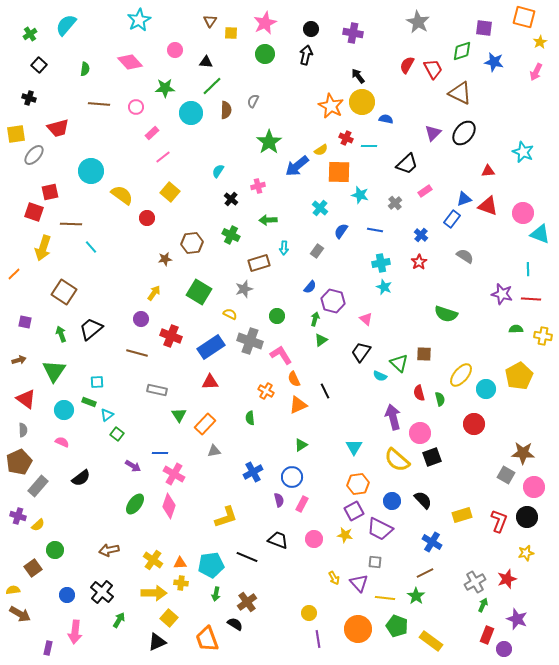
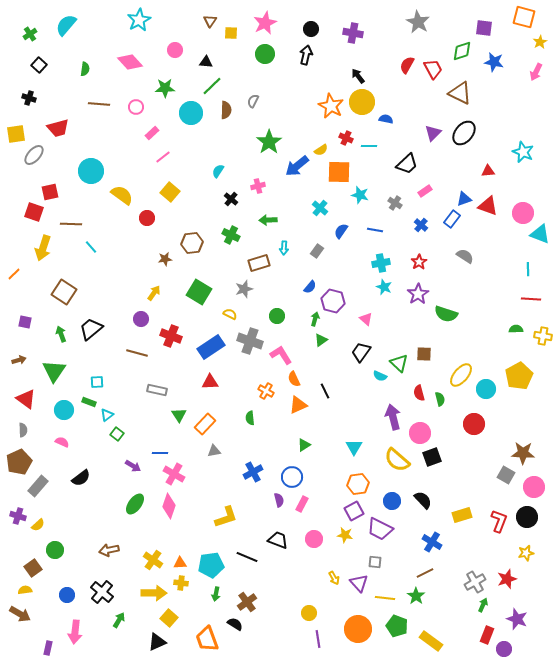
gray cross at (395, 203): rotated 16 degrees counterclockwise
blue cross at (421, 235): moved 10 px up
purple star at (502, 294): moved 84 px left; rotated 25 degrees clockwise
green triangle at (301, 445): moved 3 px right
yellow semicircle at (13, 590): moved 12 px right
